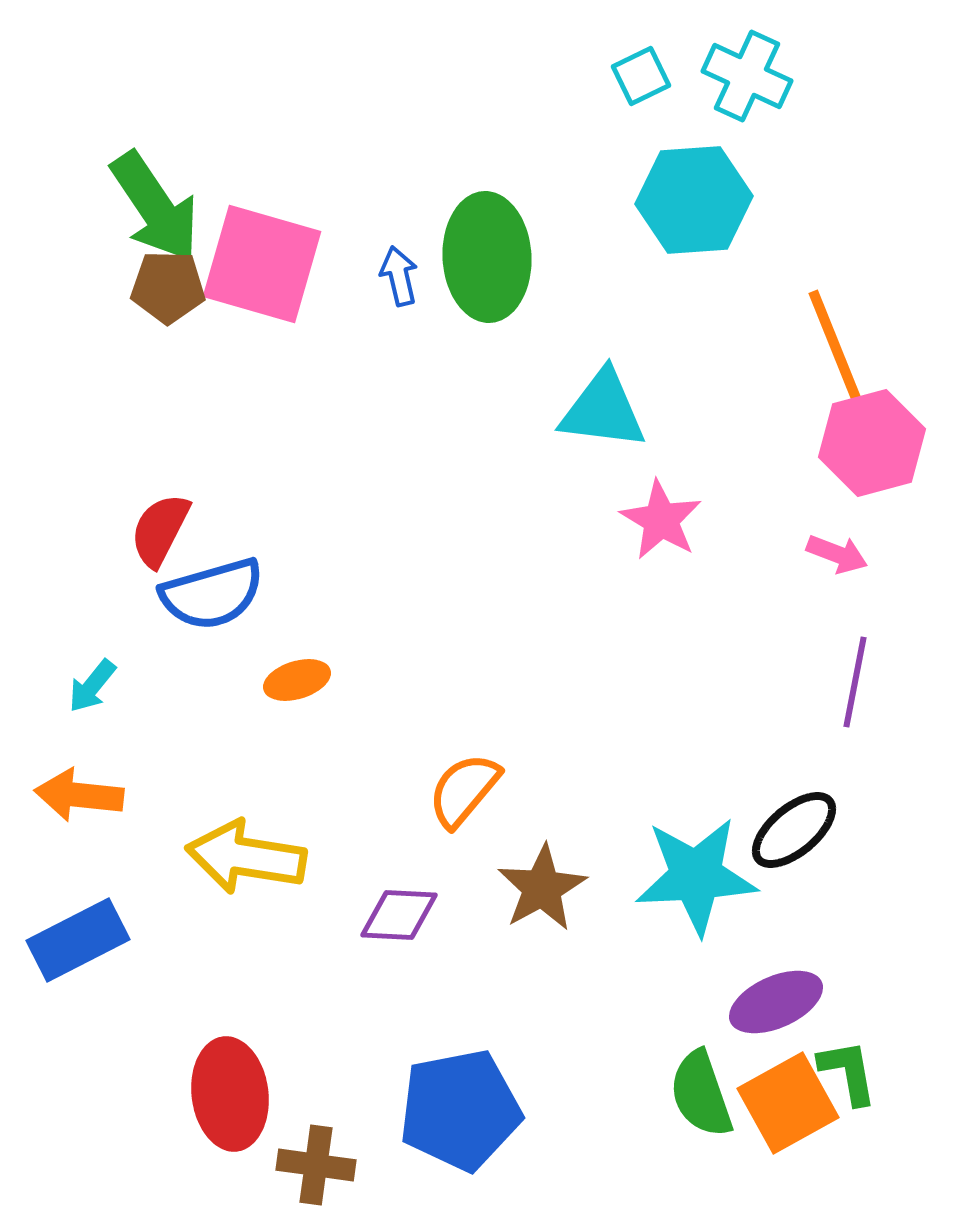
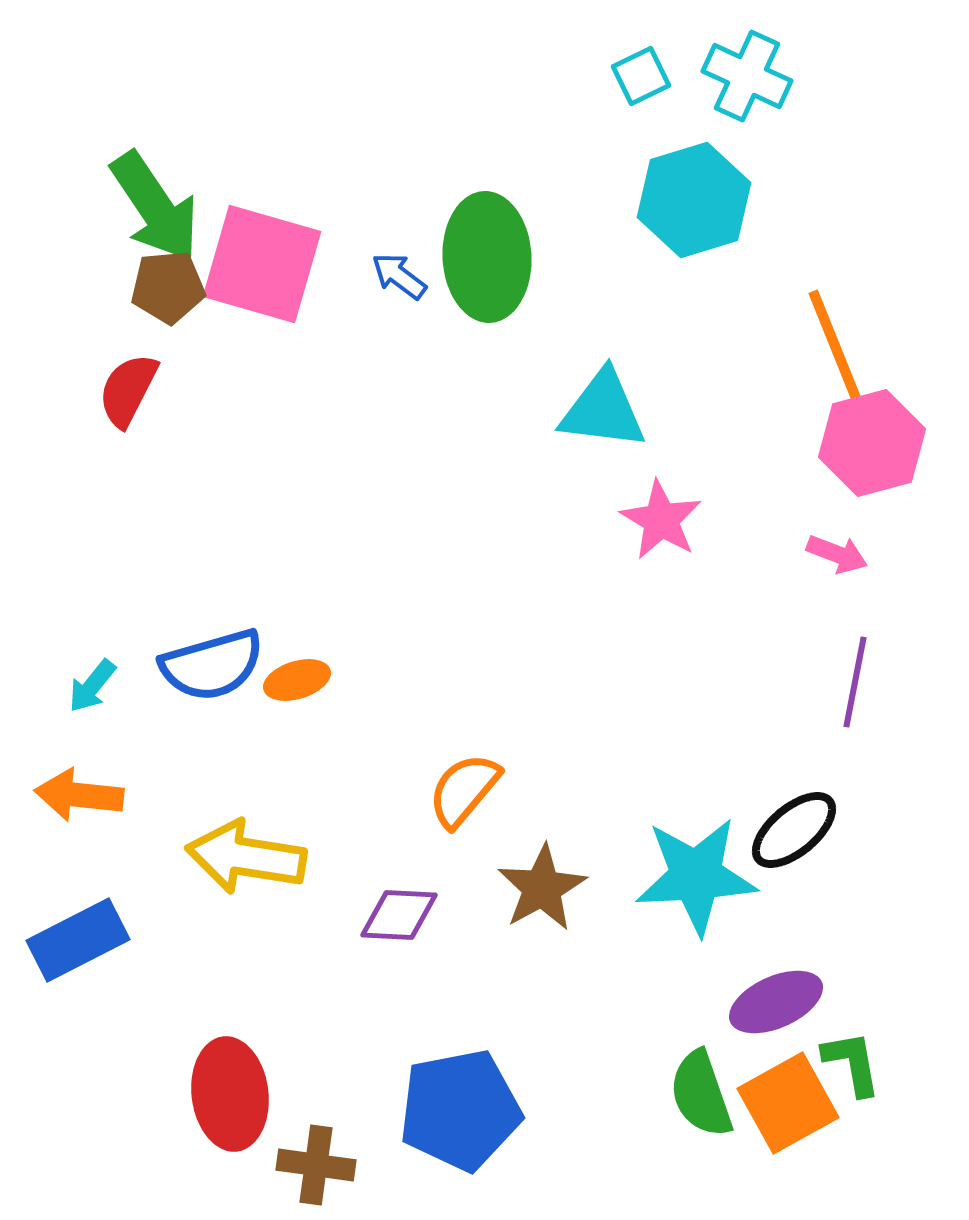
cyan hexagon: rotated 13 degrees counterclockwise
blue arrow: rotated 40 degrees counterclockwise
brown pentagon: rotated 6 degrees counterclockwise
red semicircle: moved 32 px left, 140 px up
blue semicircle: moved 71 px down
green L-shape: moved 4 px right, 9 px up
